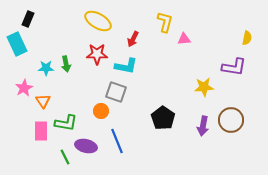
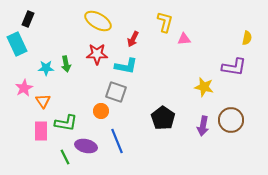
yellow star: rotated 18 degrees clockwise
